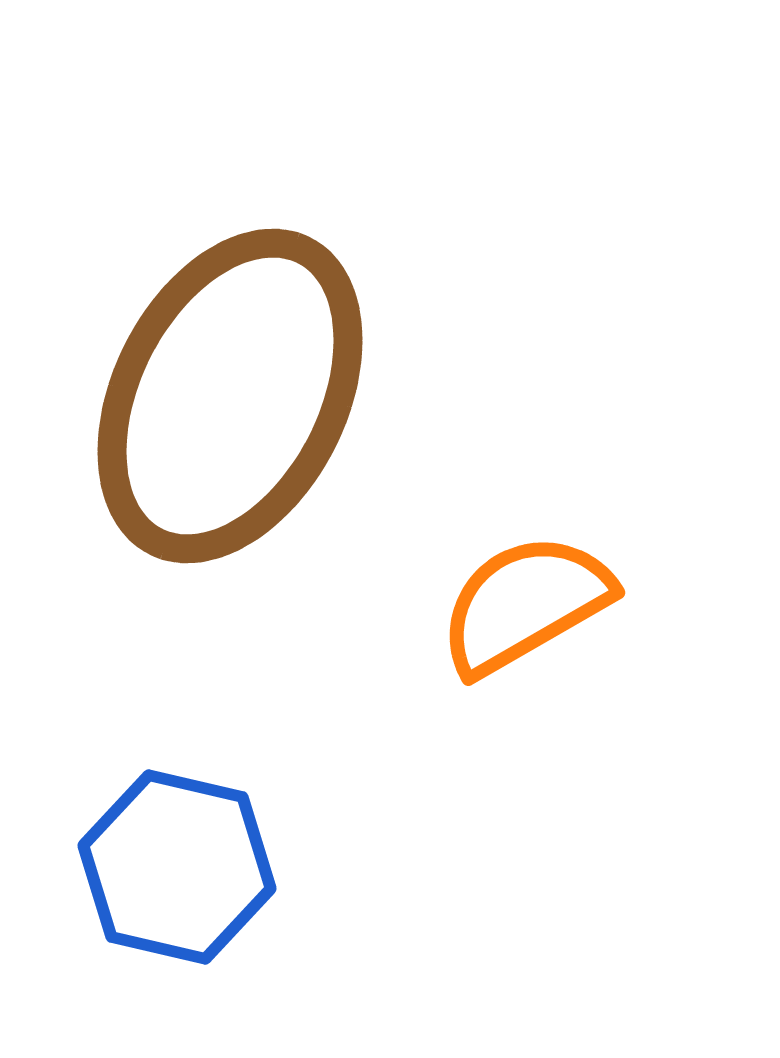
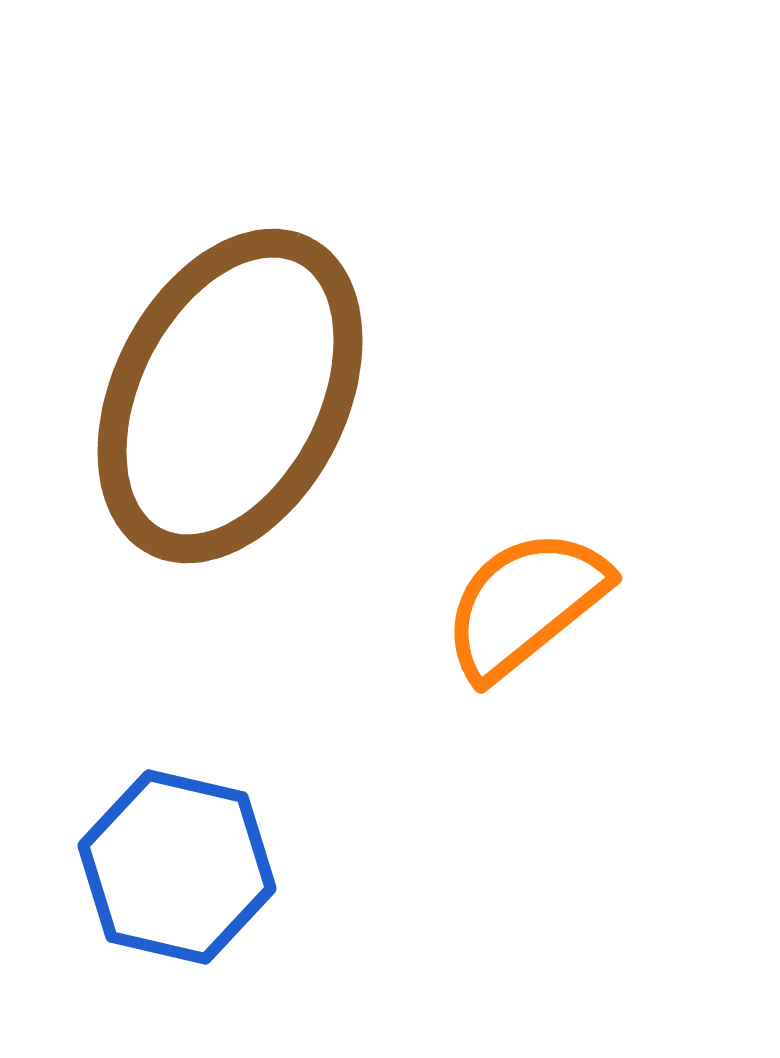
orange semicircle: rotated 9 degrees counterclockwise
